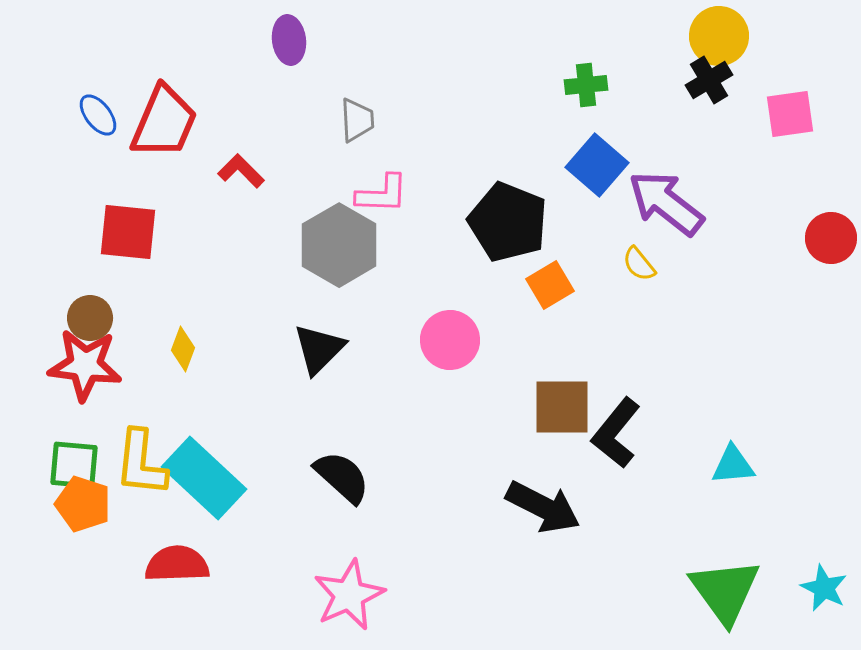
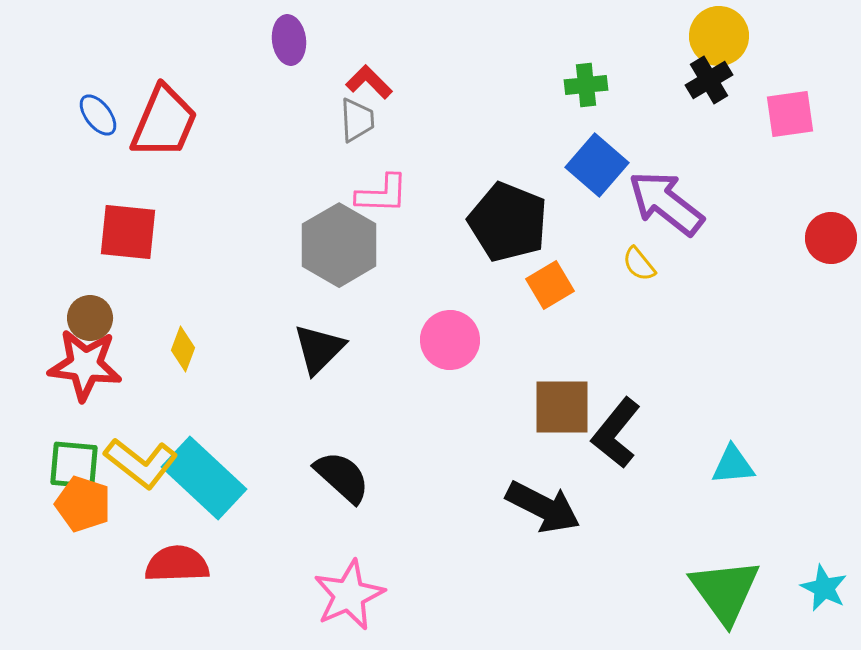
red L-shape: moved 128 px right, 89 px up
yellow L-shape: rotated 58 degrees counterclockwise
